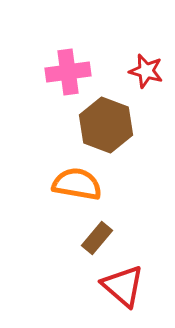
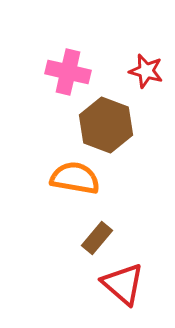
pink cross: rotated 21 degrees clockwise
orange semicircle: moved 2 px left, 6 px up
red triangle: moved 2 px up
